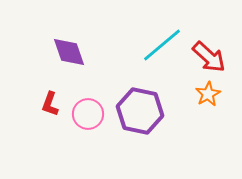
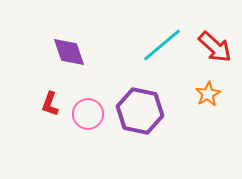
red arrow: moved 6 px right, 10 px up
